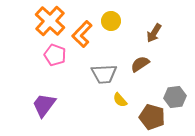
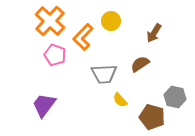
orange L-shape: moved 1 px right, 3 px down
gray hexagon: rotated 20 degrees clockwise
